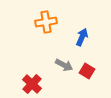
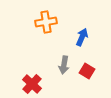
gray arrow: rotated 72 degrees clockwise
